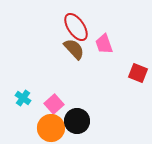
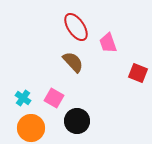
pink trapezoid: moved 4 px right, 1 px up
brown semicircle: moved 1 px left, 13 px down
pink square: moved 6 px up; rotated 18 degrees counterclockwise
orange circle: moved 20 px left
